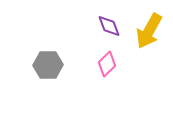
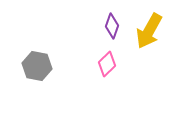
purple diamond: moved 3 px right; rotated 40 degrees clockwise
gray hexagon: moved 11 px left, 1 px down; rotated 12 degrees clockwise
